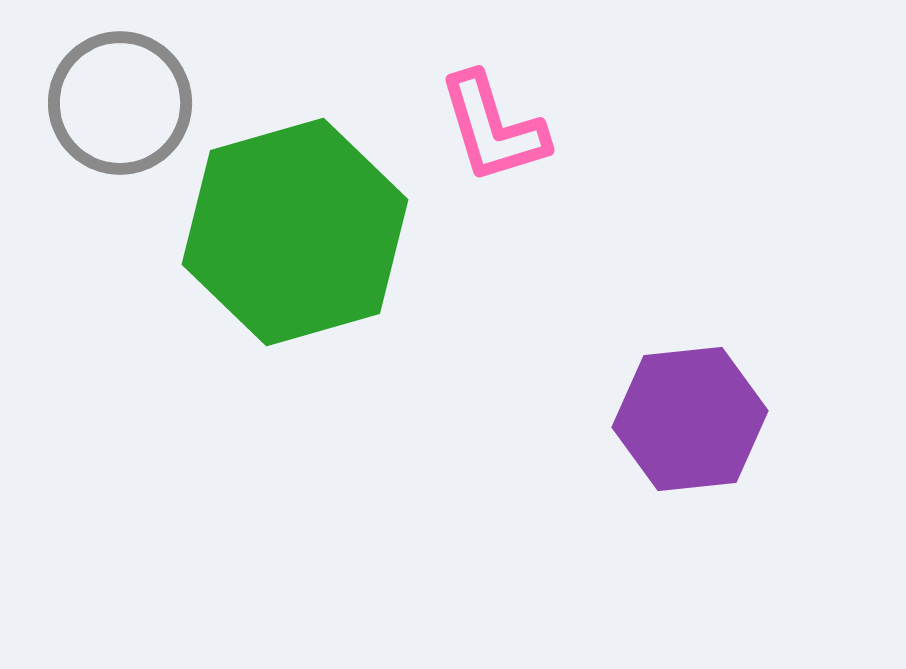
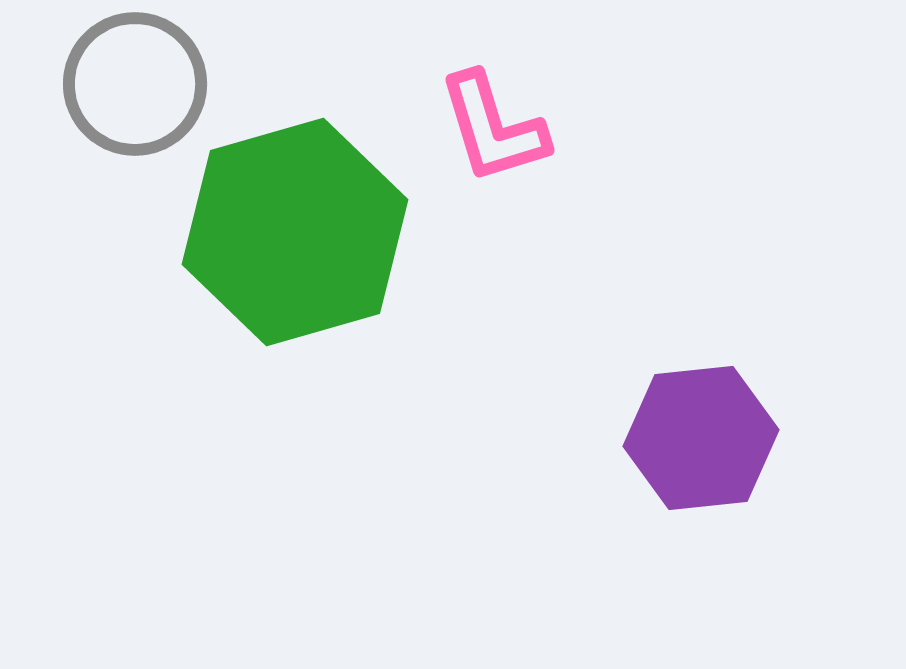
gray circle: moved 15 px right, 19 px up
purple hexagon: moved 11 px right, 19 px down
